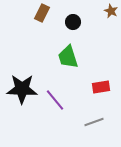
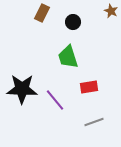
red rectangle: moved 12 px left
